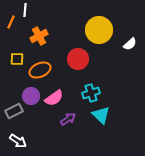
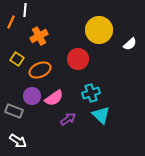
yellow square: rotated 32 degrees clockwise
purple circle: moved 1 px right
gray rectangle: rotated 48 degrees clockwise
